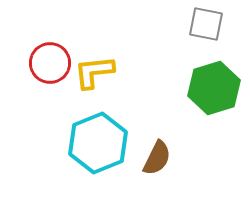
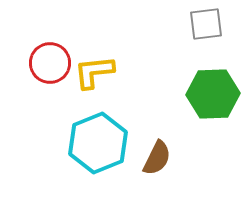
gray square: rotated 18 degrees counterclockwise
green hexagon: moved 1 px left, 6 px down; rotated 15 degrees clockwise
